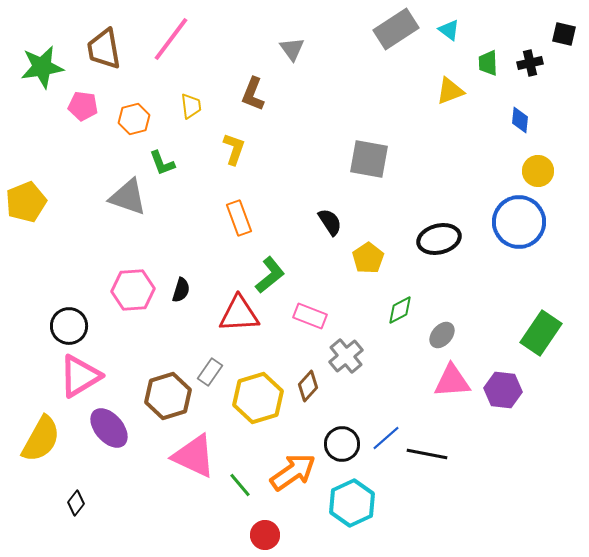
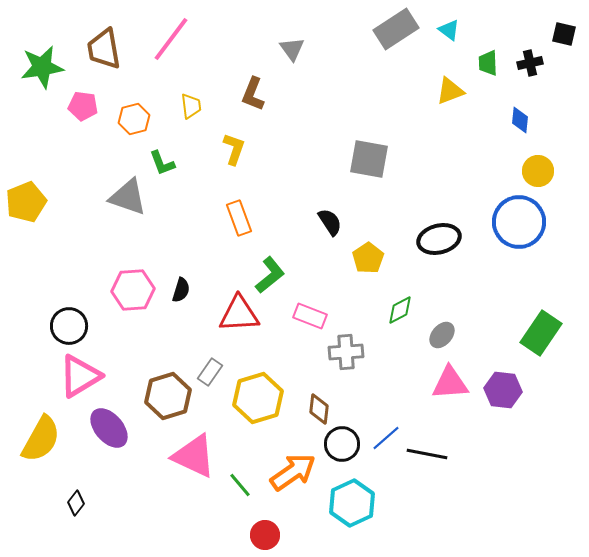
gray cross at (346, 356): moved 4 px up; rotated 36 degrees clockwise
pink triangle at (452, 381): moved 2 px left, 2 px down
brown diamond at (308, 386): moved 11 px right, 23 px down; rotated 36 degrees counterclockwise
